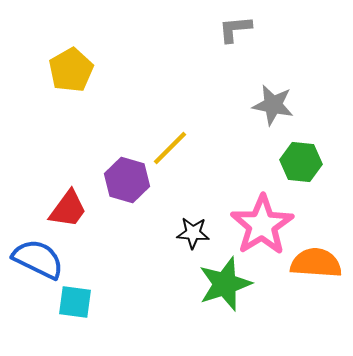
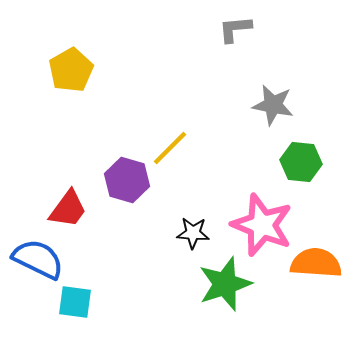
pink star: rotated 18 degrees counterclockwise
